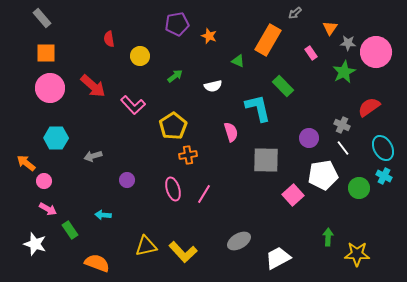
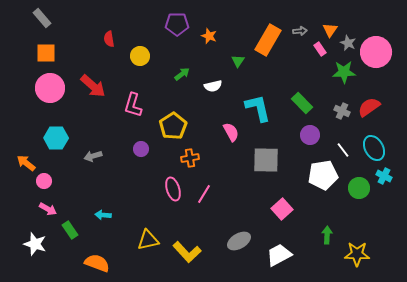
gray arrow at (295, 13): moved 5 px right, 18 px down; rotated 144 degrees counterclockwise
purple pentagon at (177, 24): rotated 10 degrees clockwise
orange triangle at (330, 28): moved 2 px down
gray star at (348, 43): rotated 21 degrees clockwise
pink rectangle at (311, 53): moved 9 px right, 4 px up
green triangle at (238, 61): rotated 40 degrees clockwise
green star at (344, 72): rotated 25 degrees clockwise
green arrow at (175, 76): moved 7 px right, 2 px up
green rectangle at (283, 86): moved 19 px right, 17 px down
pink L-shape at (133, 105): rotated 60 degrees clockwise
gray cross at (342, 125): moved 14 px up
pink semicircle at (231, 132): rotated 12 degrees counterclockwise
purple circle at (309, 138): moved 1 px right, 3 px up
white line at (343, 148): moved 2 px down
cyan ellipse at (383, 148): moved 9 px left
orange cross at (188, 155): moved 2 px right, 3 px down
purple circle at (127, 180): moved 14 px right, 31 px up
pink square at (293, 195): moved 11 px left, 14 px down
green arrow at (328, 237): moved 1 px left, 2 px up
yellow triangle at (146, 246): moved 2 px right, 6 px up
yellow L-shape at (183, 252): moved 4 px right
white trapezoid at (278, 258): moved 1 px right, 3 px up
